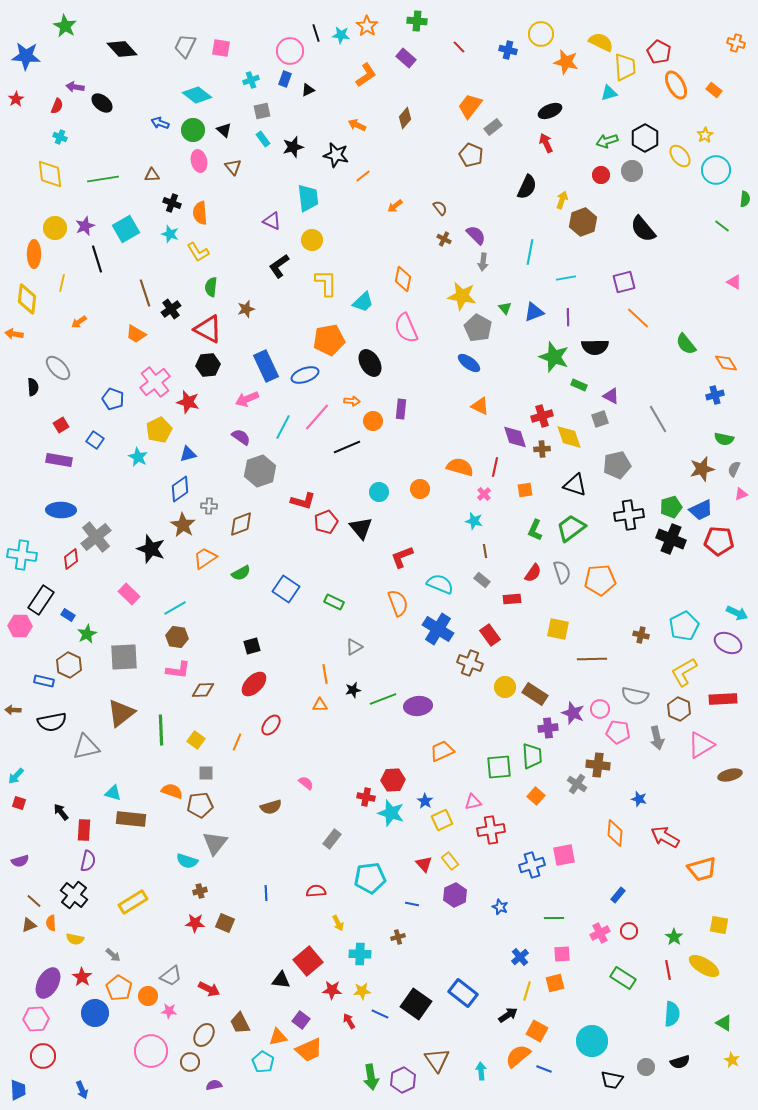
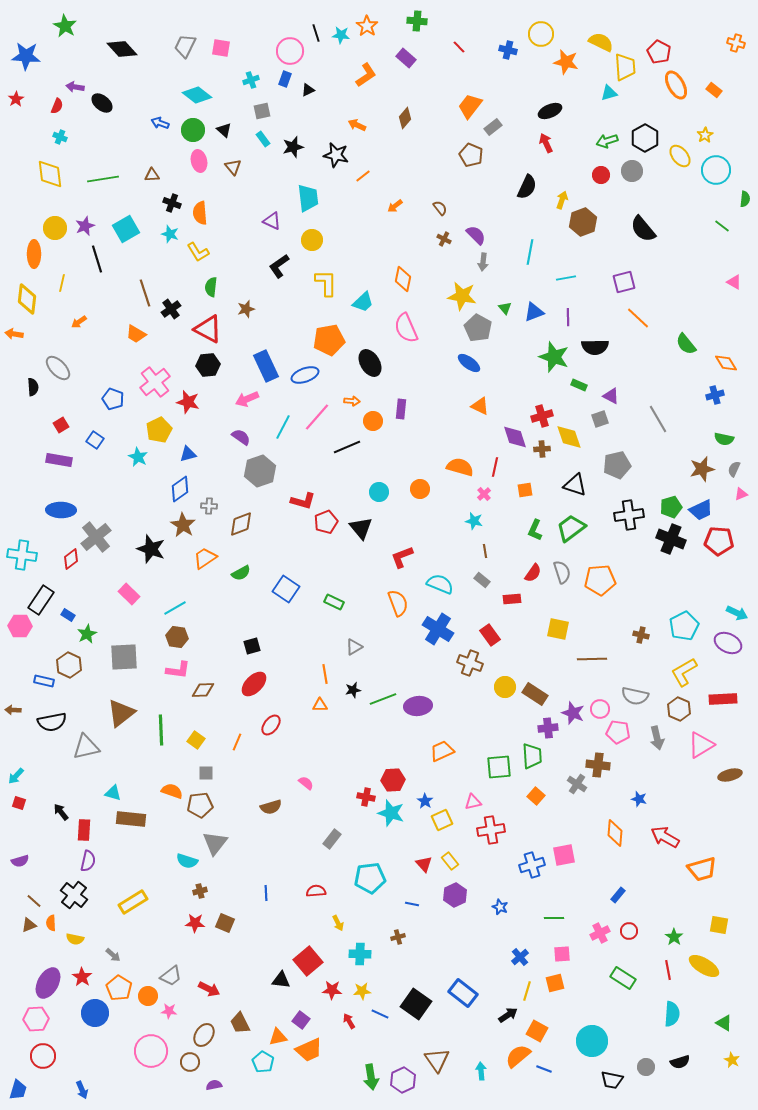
blue trapezoid at (18, 1090): rotated 20 degrees clockwise
